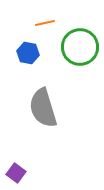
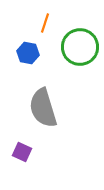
orange line: rotated 60 degrees counterclockwise
purple square: moved 6 px right, 21 px up; rotated 12 degrees counterclockwise
